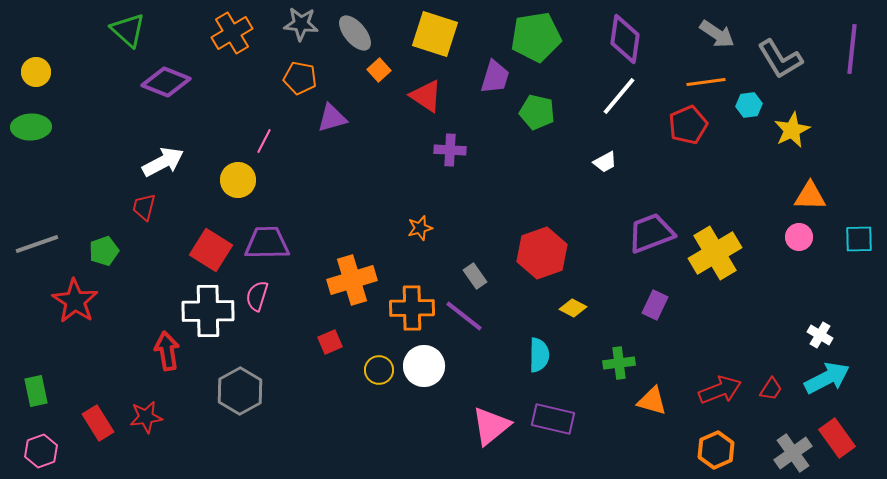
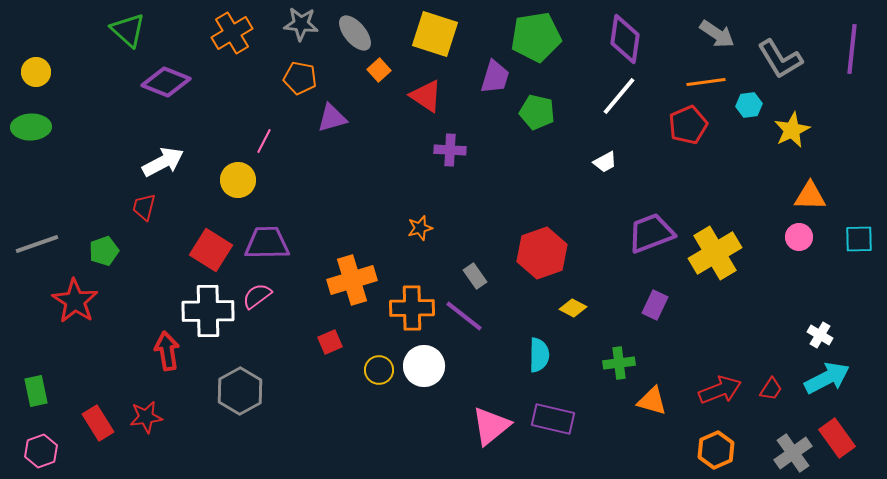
pink semicircle at (257, 296): rotated 36 degrees clockwise
